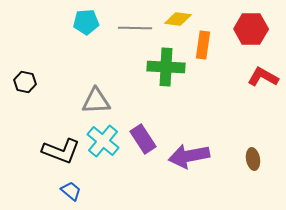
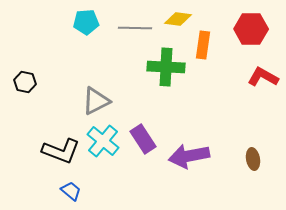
gray triangle: rotated 24 degrees counterclockwise
